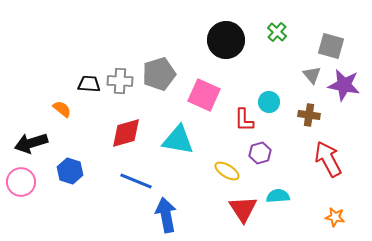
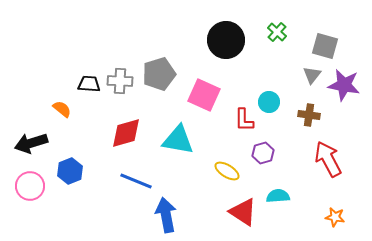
gray square: moved 6 px left
gray triangle: rotated 18 degrees clockwise
purple hexagon: moved 3 px right
blue hexagon: rotated 20 degrees clockwise
pink circle: moved 9 px right, 4 px down
red triangle: moved 3 px down; rotated 24 degrees counterclockwise
